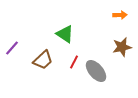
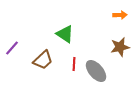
brown star: moved 2 px left
red line: moved 2 px down; rotated 24 degrees counterclockwise
